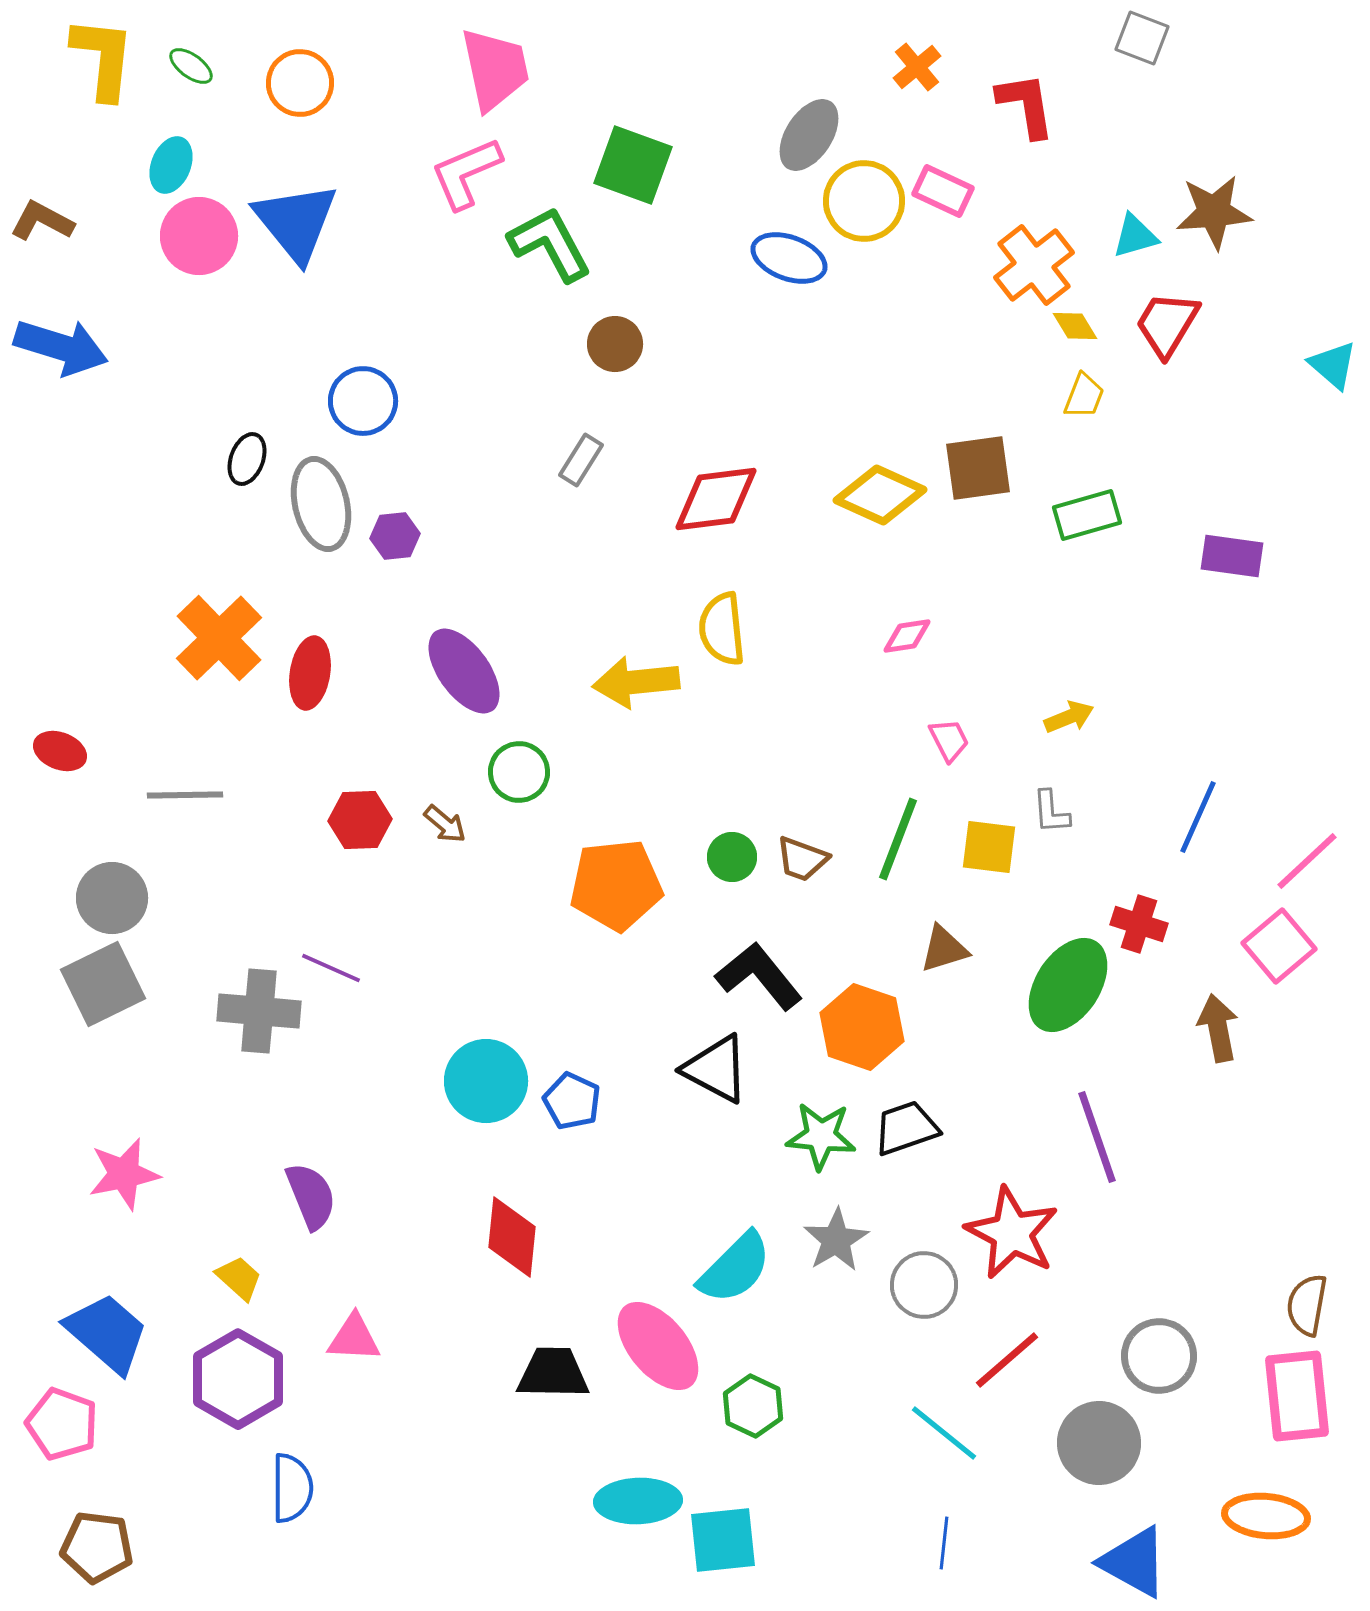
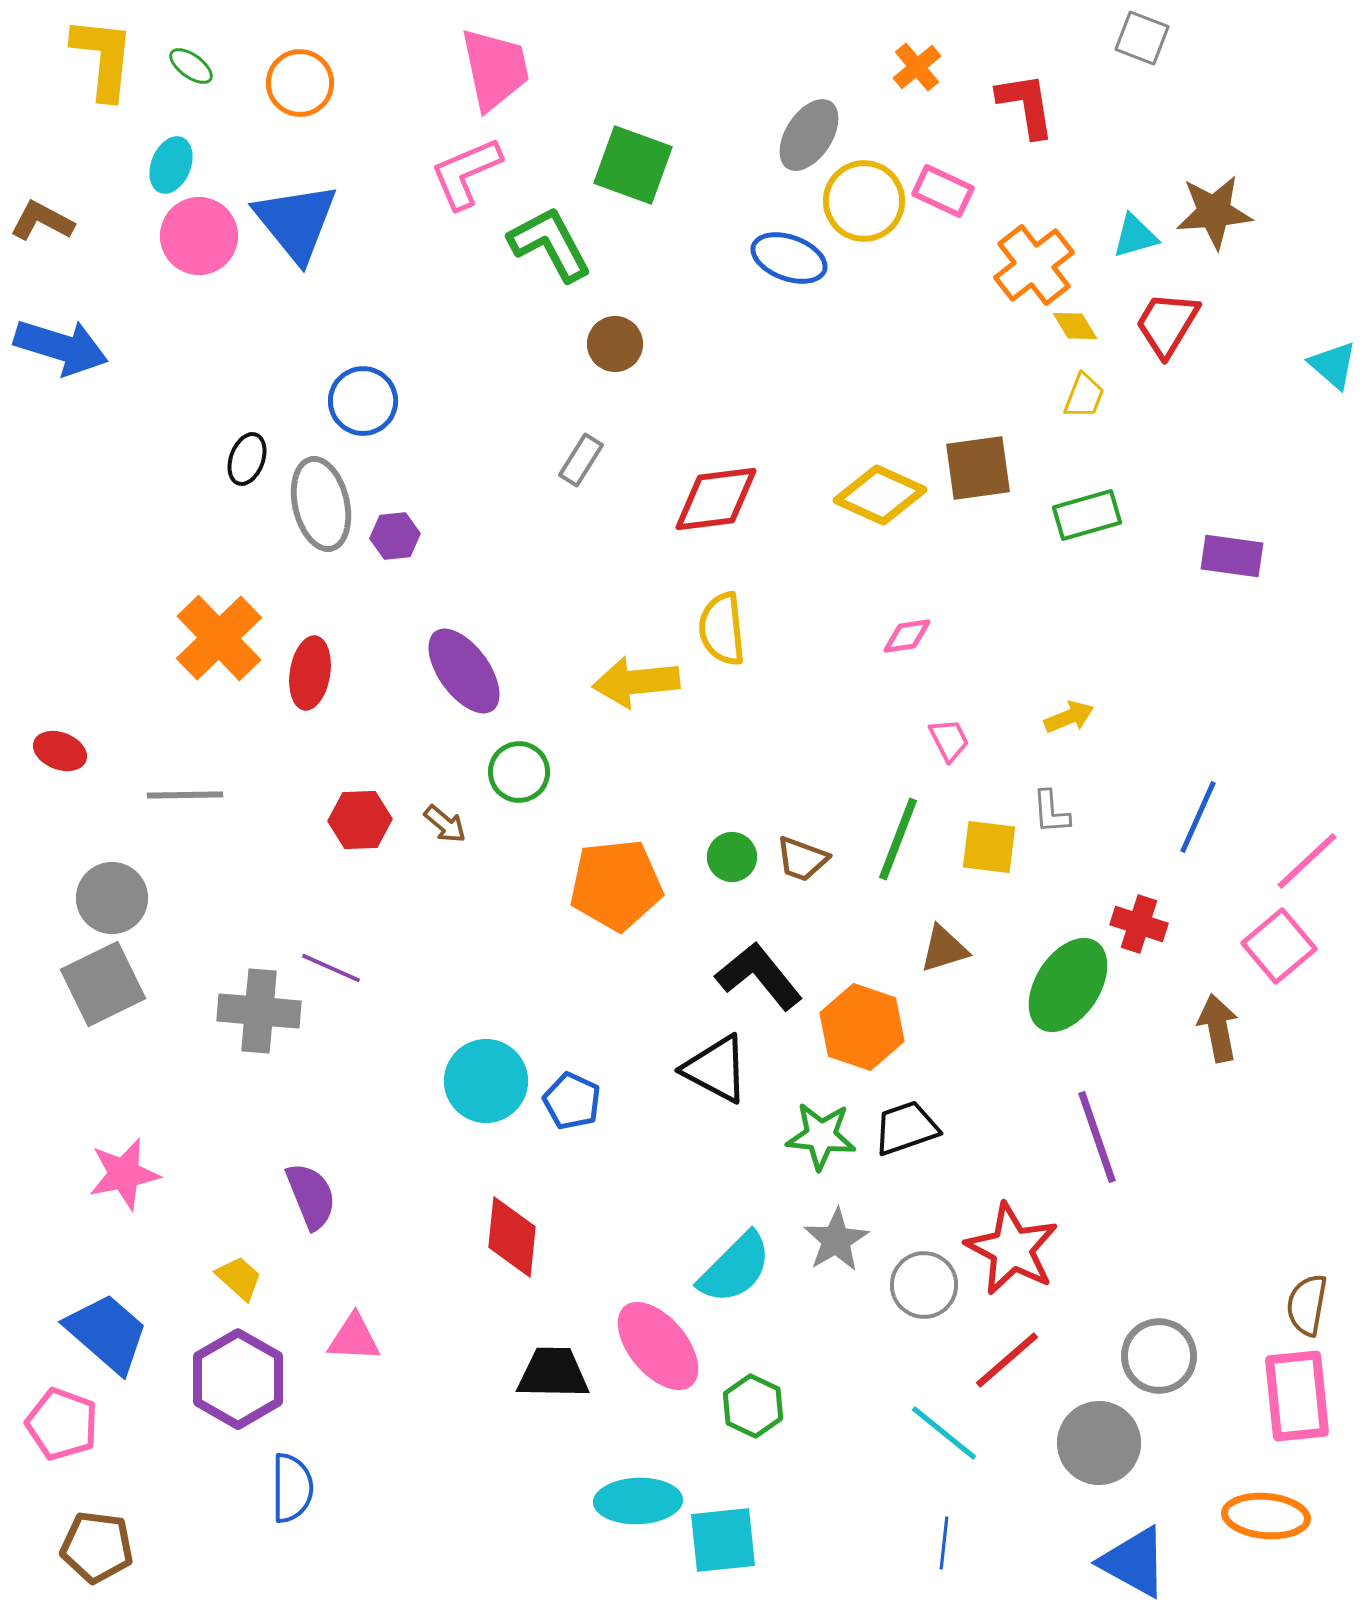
red star at (1012, 1233): moved 16 px down
